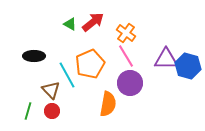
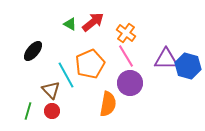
black ellipse: moved 1 px left, 5 px up; rotated 50 degrees counterclockwise
cyan line: moved 1 px left
